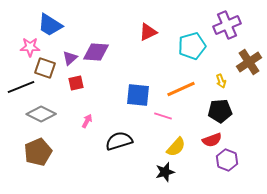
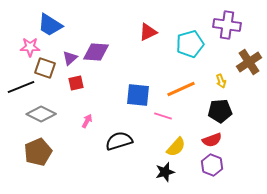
purple cross: rotated 32 degrees clockwise
cyan pentagon: moved 2 px left, 2 px up
purple hexagon: moved 15 px left, 5 px down
